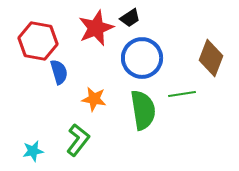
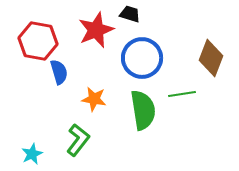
black trapezoid: moved 4 px up; rotated 130 degrees counterclockwise
red star: moved 2 px down
cyan star: moved 1 px left, 3 px down; rotated 15 degrees counterclockwise
